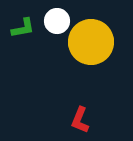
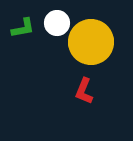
white circle: moved 2 px down
red L-shape: moved 4 px right, 29 px up
